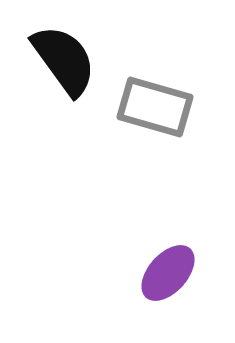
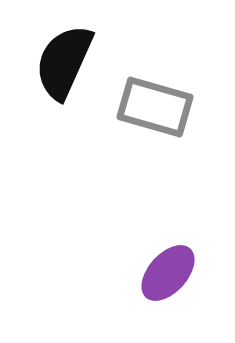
black semicircle: moved 2 px down; rotated 120 degrees counterclockwise
